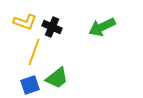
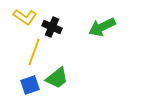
yellow L-shape: moved 5 px up; rotated 15 degrees clockwise
